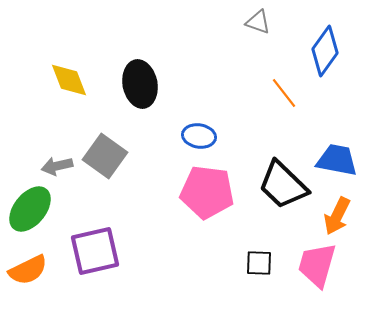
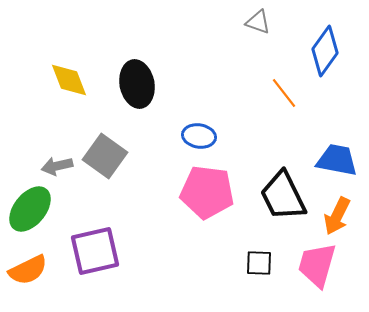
black ellipse: moved 3 px left
black trapezoid: moved 11 px down; rotated 20 degrees clockwise
